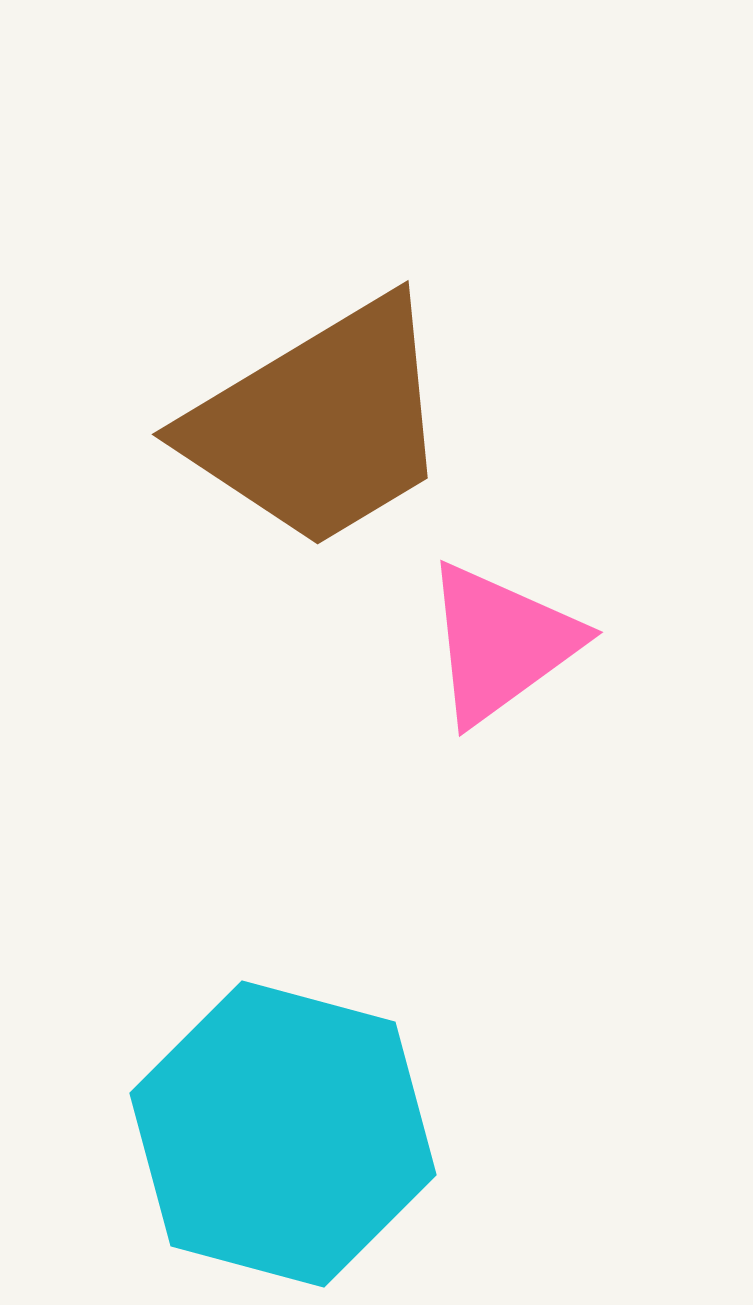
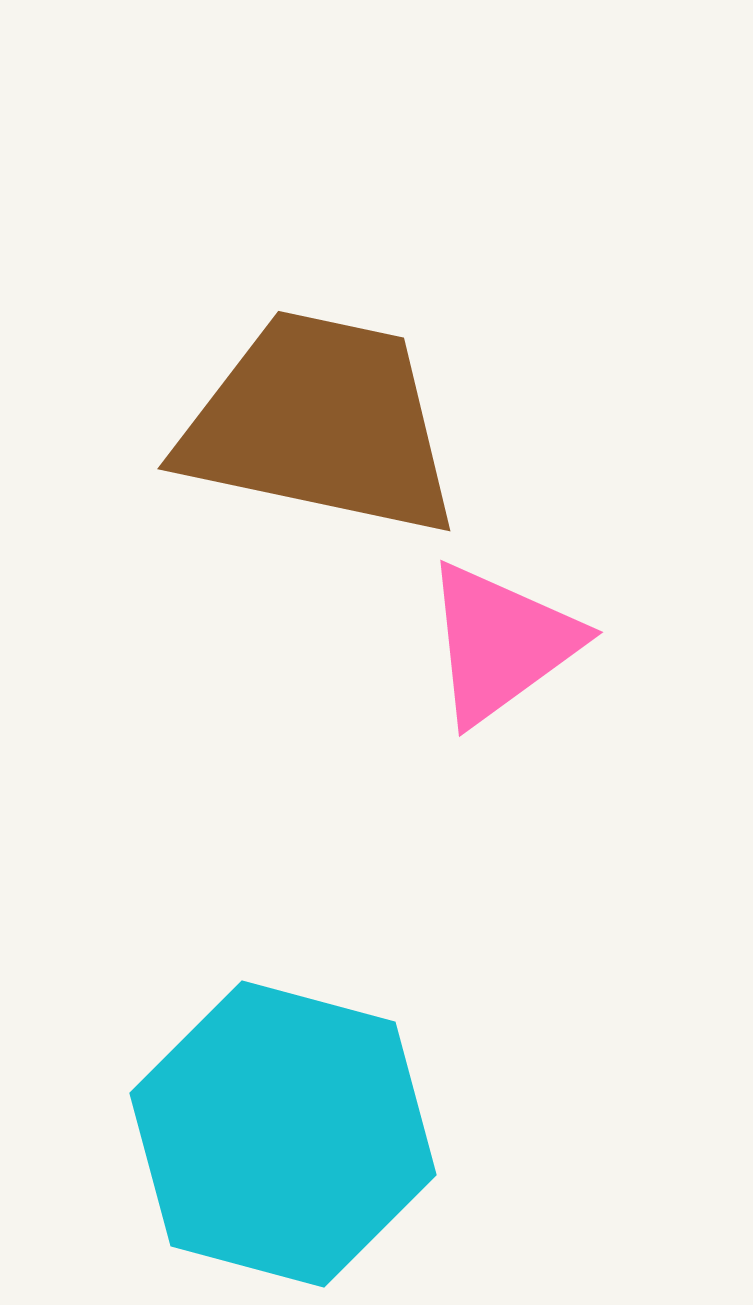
brown trapezoid: rotated 137 degrees counterclockwise
